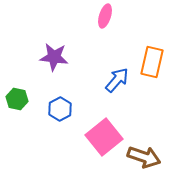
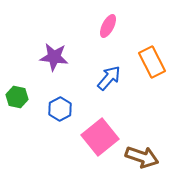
pink ellipse: moved 3 px right, 10 px down; rotated 10 degrees clockwise
orange rectangle: rotated 40 degrees counterclockwise
blue arrow: moved 8 px left, 2 px up
green hexagon: moved 2 px up
pink square: moved 4 px left
brown arrow: moved 2 px left
